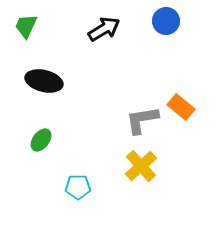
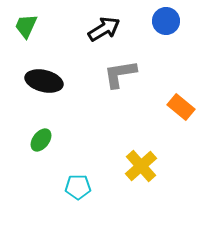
gray L-shape: moved 22 px left, 46 px up
